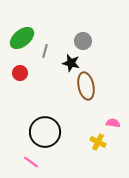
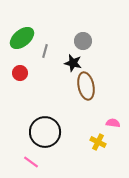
black star: moved 2 px right
